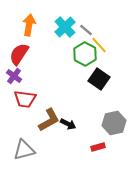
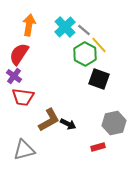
gray line: moved 2 px left
black square: rotated 15 degrees counterclockwise
red trapezoid: moved 2 px left, 2 px up
